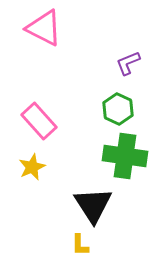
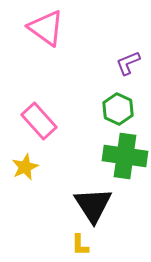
pink triangle: moved 2 px right; rotated 9 degrees clockwise
yellow star: moved 7 px left
